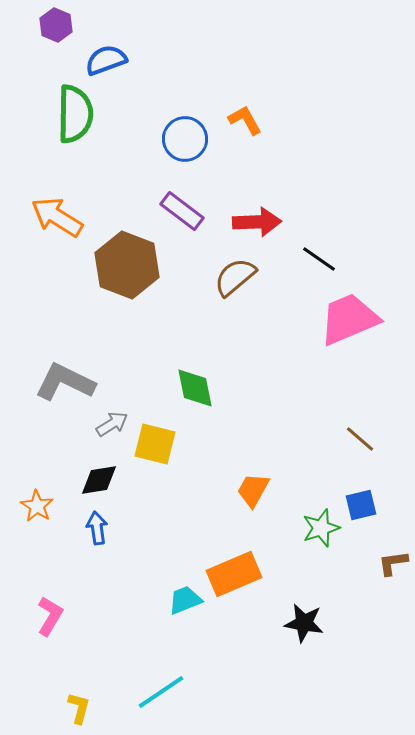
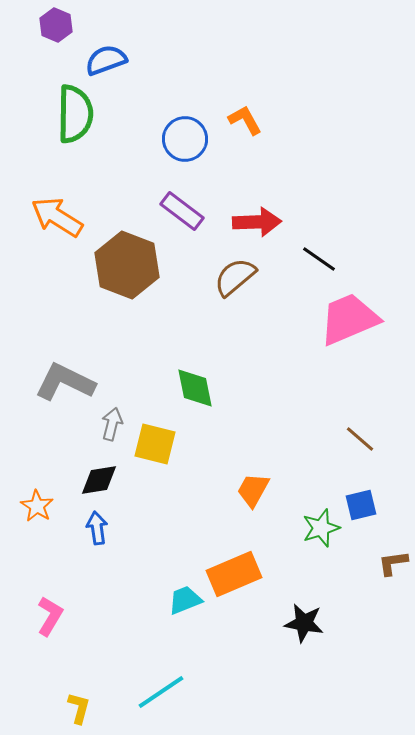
gray arrow: rotated 44 degrees counterclockwise
